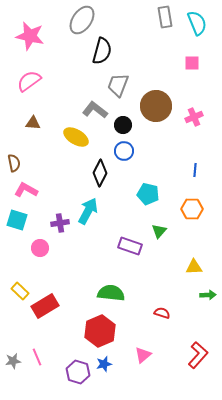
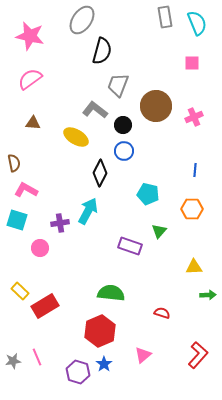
pink semicircle: moved 1 px right, 2 px up
blue star: rotated 21 degrees counterclockwise
